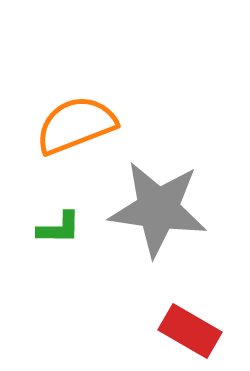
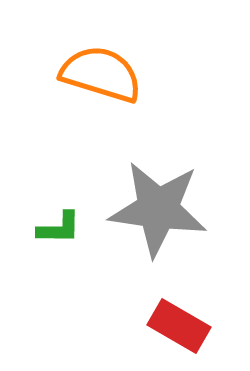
orange semicircle: moved 25 px right, 51 px up; rotated 38 degrees clockwise
red rectangle: moved 11 px left, 5 px up
